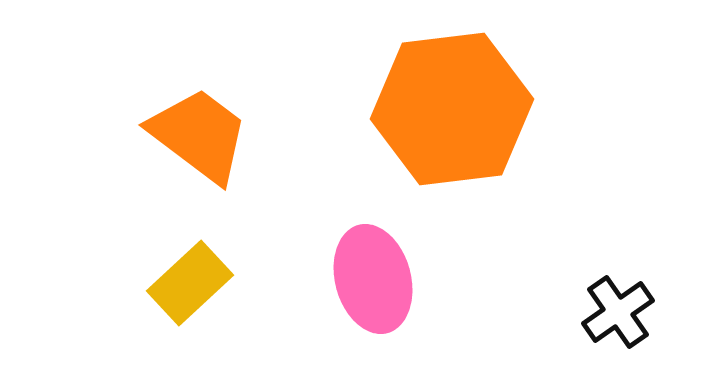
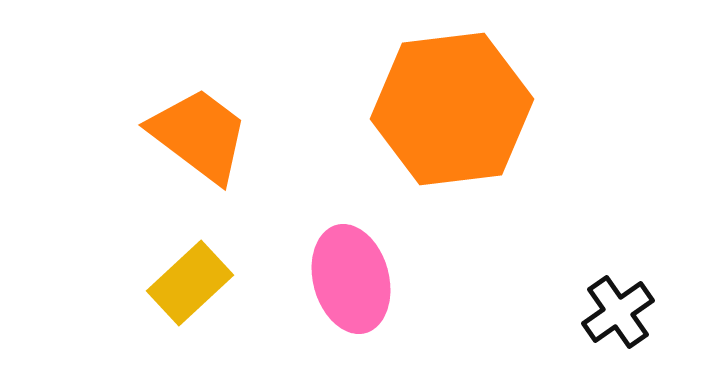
pink ellipse: moved 22 px left
